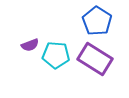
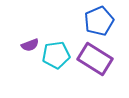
blue pentagon: moved 2 px right; rotated 16 degrees clockwise
cyan pentagon: rotated 12 degrees counterclockwise
